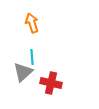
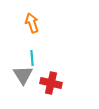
cyan line: moved 1 px down
gray triangle: moved 3 px down; rotated 20 degrees counterclockwise
